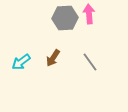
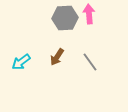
brown arrow: moved 4 px right, 1 px up
